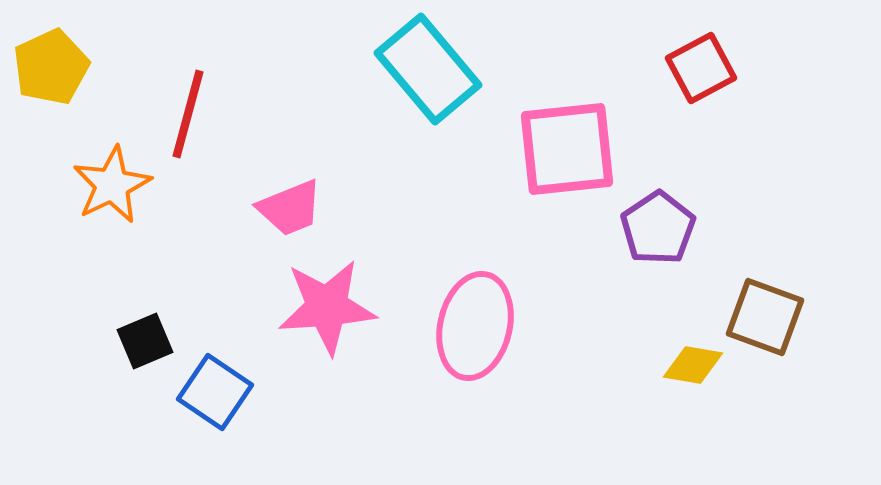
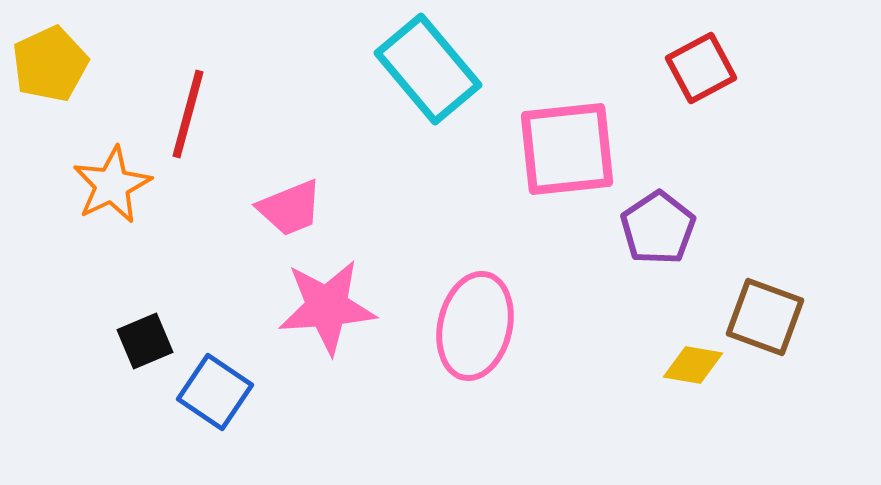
yellow pentagon: moved 1 px left, 3 px up
